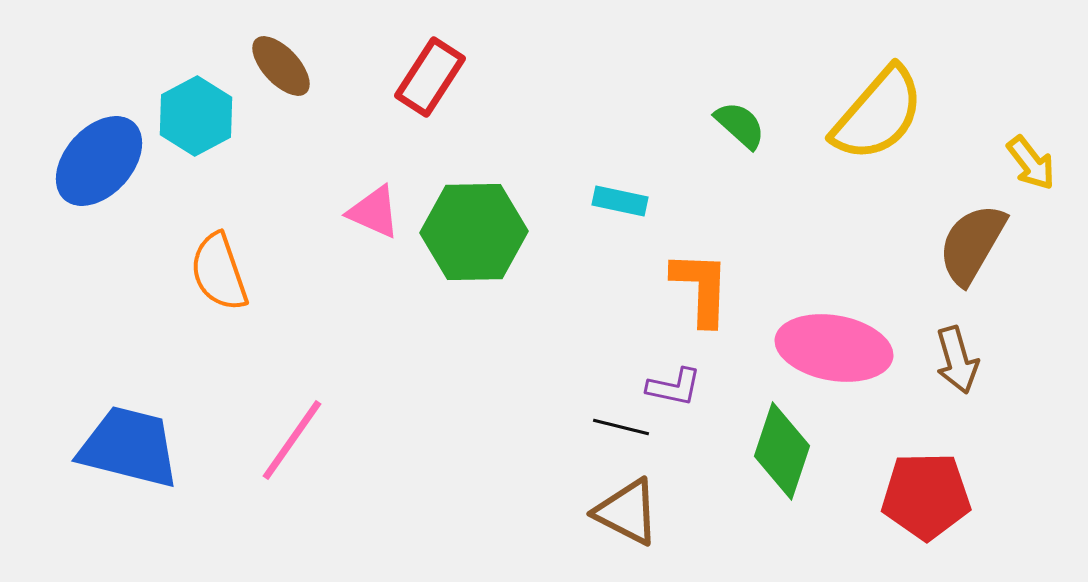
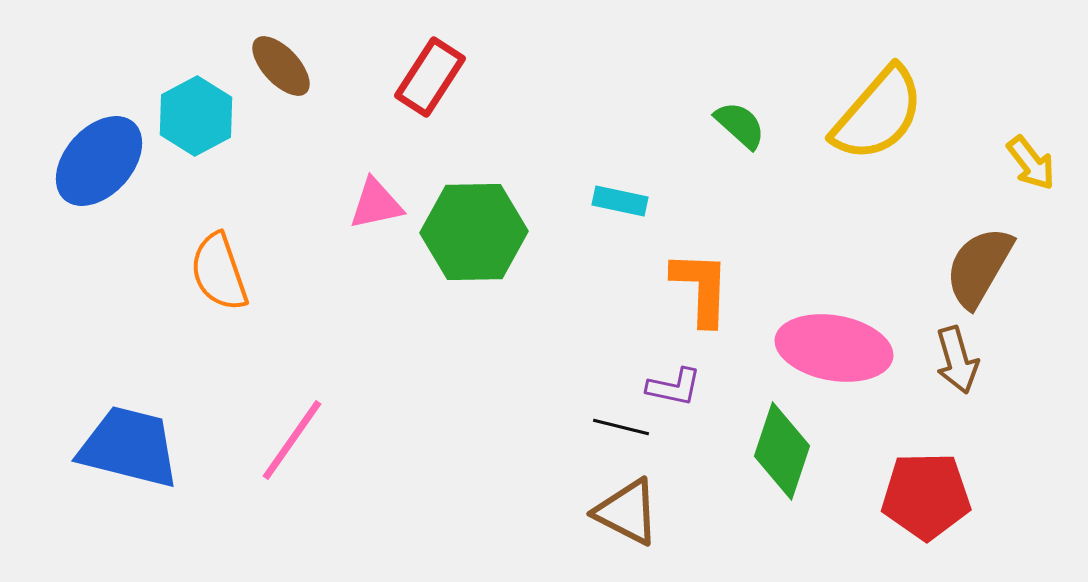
pink triangle: moved 2 px right, 8 px up; rotated 36 degrees counterclockwise
brown semicircle: moved 7 px right, 23 px down
